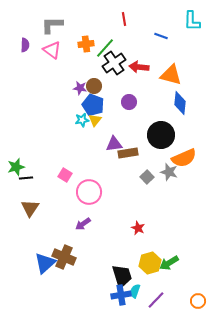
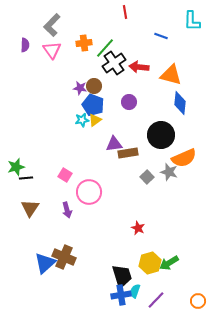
red line: moved 1 px right, 7 px up
gray L-shape: rotated 45 degrees counterclockwise
orange cross: moved 2 px left, 1 px up
pink triangle: rotated 18 degrees clockwise
yellow triangle: rotated 16 degrees clockwise
purple arrow: moved 16 px left, 14 px up; rotated 70 degrees counterclockwise
